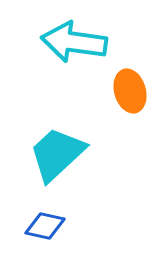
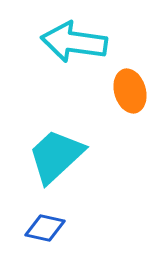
cyan trapezoid: moved 1 px left, 2 px down
blue diamond: moved 2 px down
